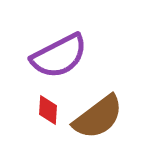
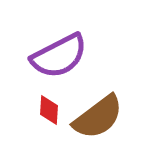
red diamond: moved 1 px right
